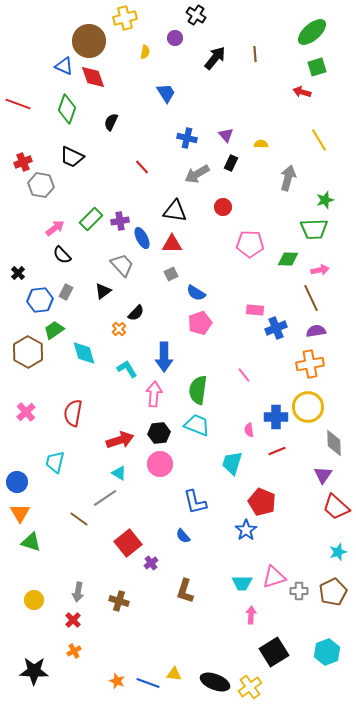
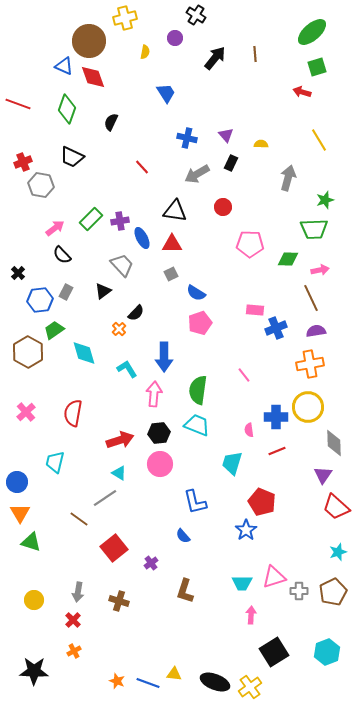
red square at (128, 543): moved 14 px left, 5 px down
